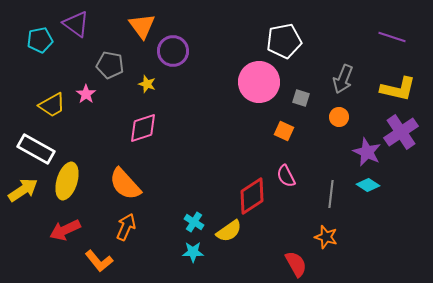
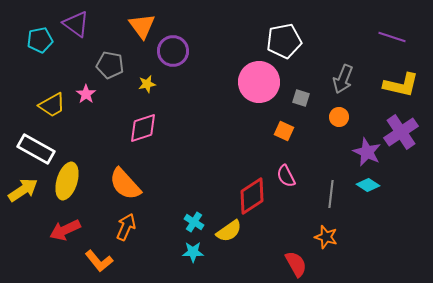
yellow star: rotated 30 degrees counterclockwise
yellow L-shape: moved 3 px right, 4 px up
